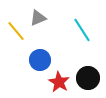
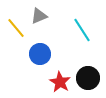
gray triangle: moved 1 px right, 2 px up
yellow line: moved 3 px up
blue circle: moved 6 px up
red star: moved 1 px right
